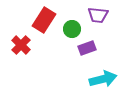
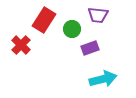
purple rectangle: moved 3 px right
